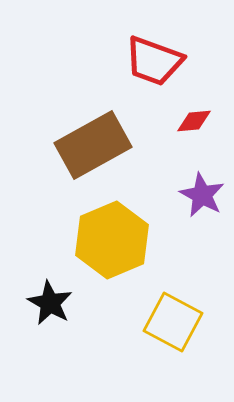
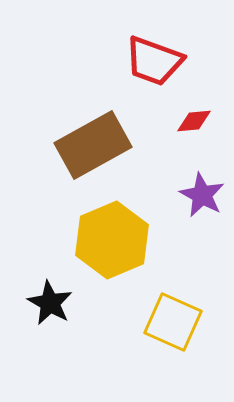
yellow square: rotated 4 degrees counterclockwise
